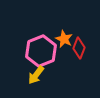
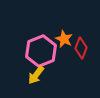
red diamond: moved 2 px right
